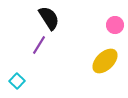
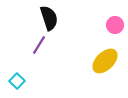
black semicircle: rotated 15 degrees clockwise
